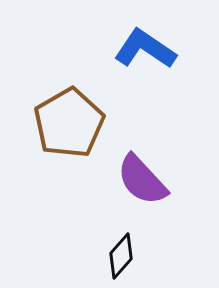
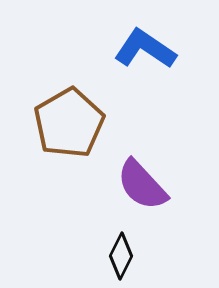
purple semicircle: moved 5 px down
black diamond: rotated 15 degrees counterclockwise
